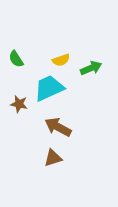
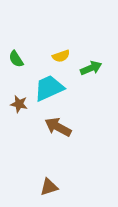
yellow semicircle: moved 4 px up
brown triangle: moved 4 px left, 29 px down
